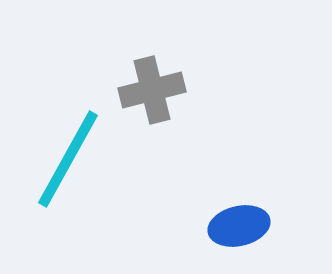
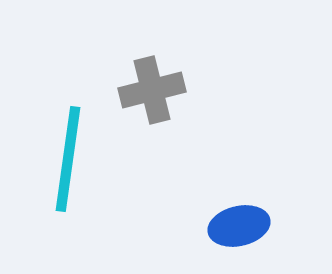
cyan line: rotated 21 degrees counterclockwise
